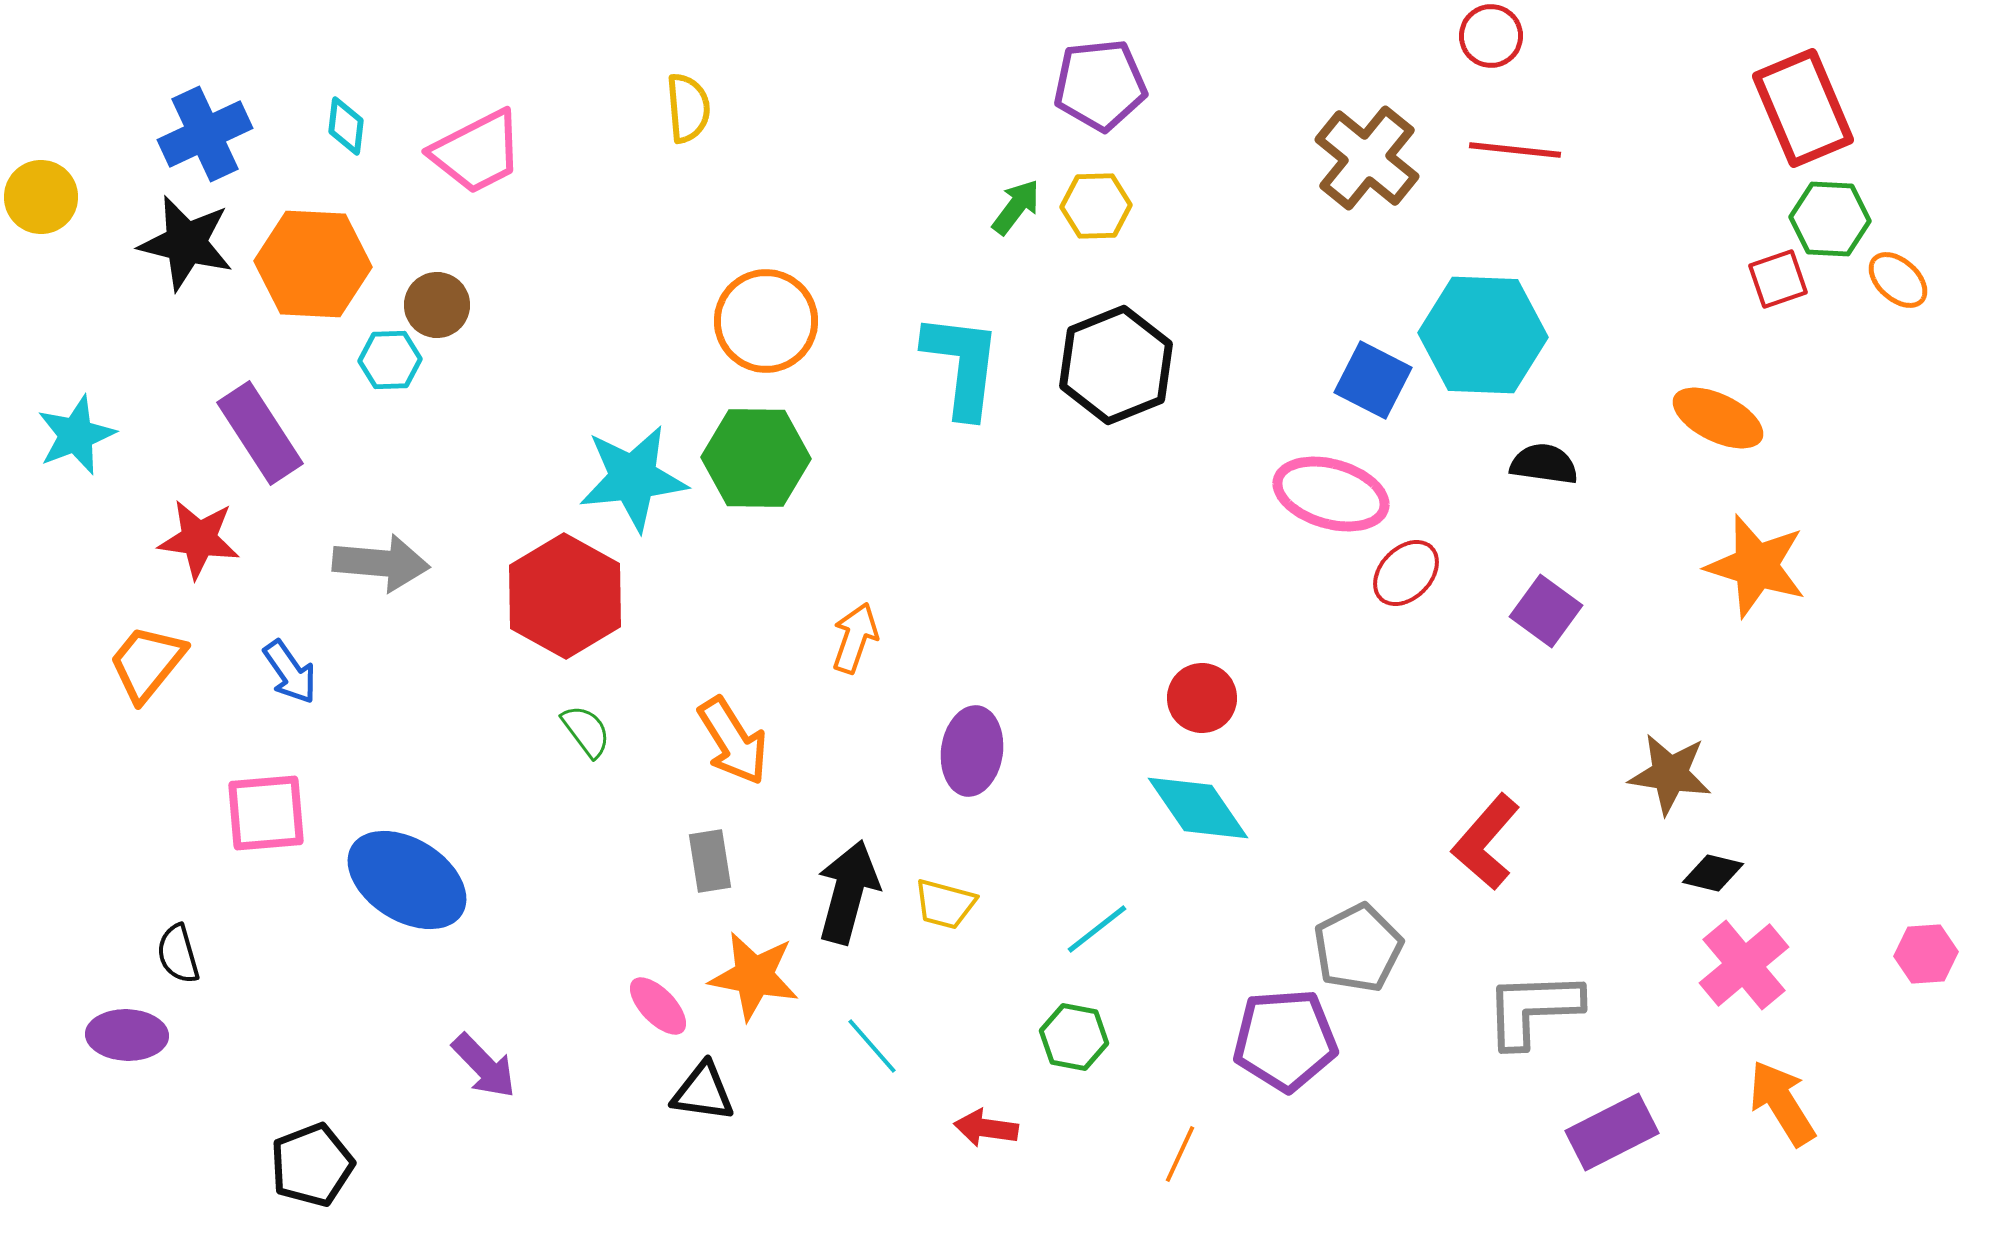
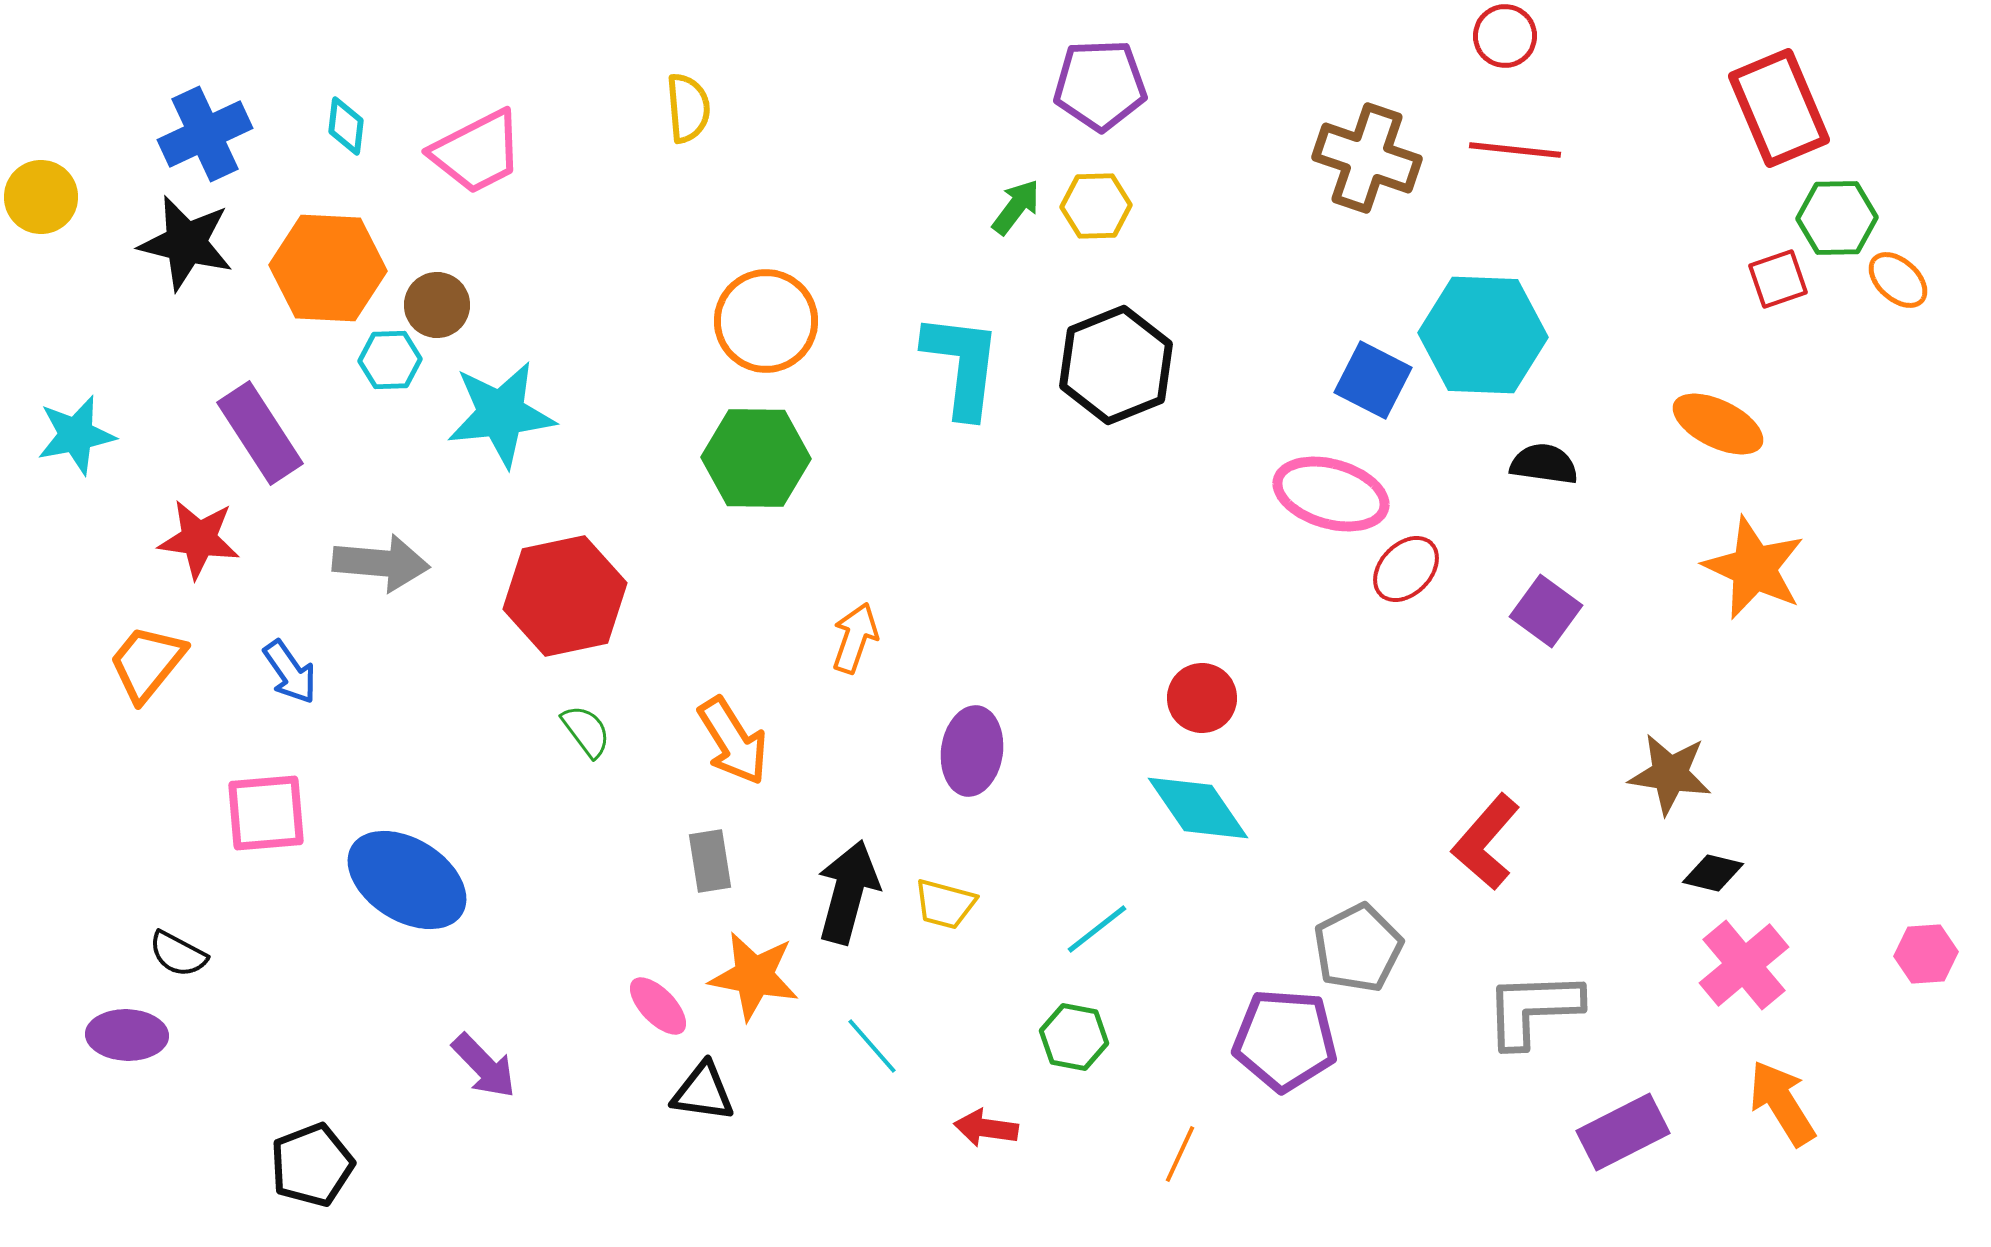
red circle at (1491, 36): moved 14 px right
purple pentagon at (1100, 85): rotated 4 degrees clockwise
red rectangle at (1803, 108): moved 24 px left
brown cross at (1367, 158): rotated 20 degrees counterclockwise
green hexagon at (1830, 219): moved 7 px right, 1 px up; rotated 4 degrees counterclockwise
orange hexagon at (313, 264): moved 15 px right, 4 px down
orange ellipse at (1718, 418): moved 6 px down
cyan star at (76, 435): rotated 10 degrees clockwise
cyan star at (633, 478): moved 132 px left, 64 px up
orange star at (1756, 566): moved 2 px left, 2 px down; rotated 8 degrees clockwise
red ellipse at (1406, 573): moved 4 px up
red hexagon at (565, 596): rotated 19 degrees clockwise
black semicircle at (178, 954): rotated 46 degrees counterclockwise
purple pentagon at (1285, 1040): rotated 8 degrees clockwise
purple rectangle at (1612, 1132): moved 11 px right
